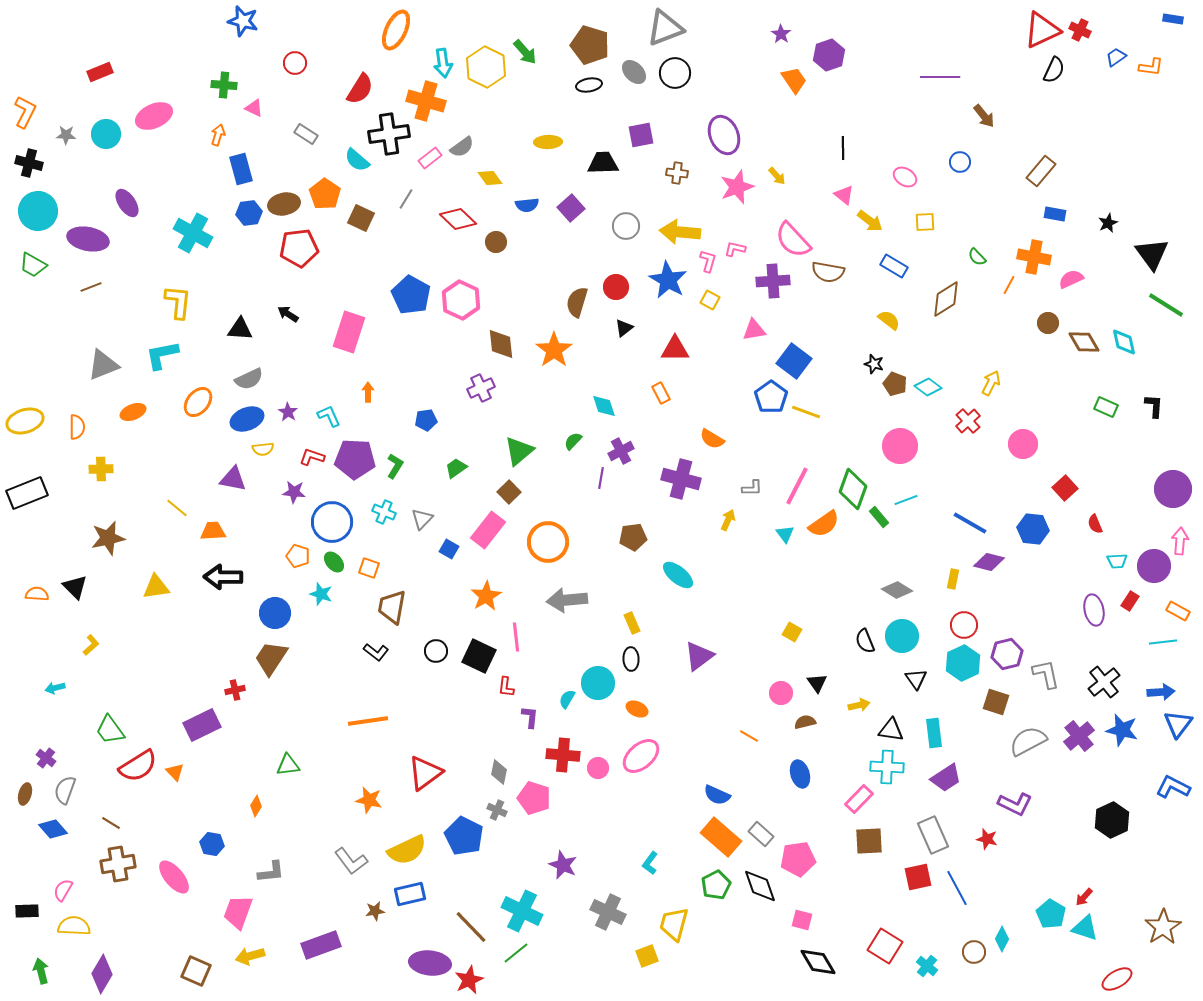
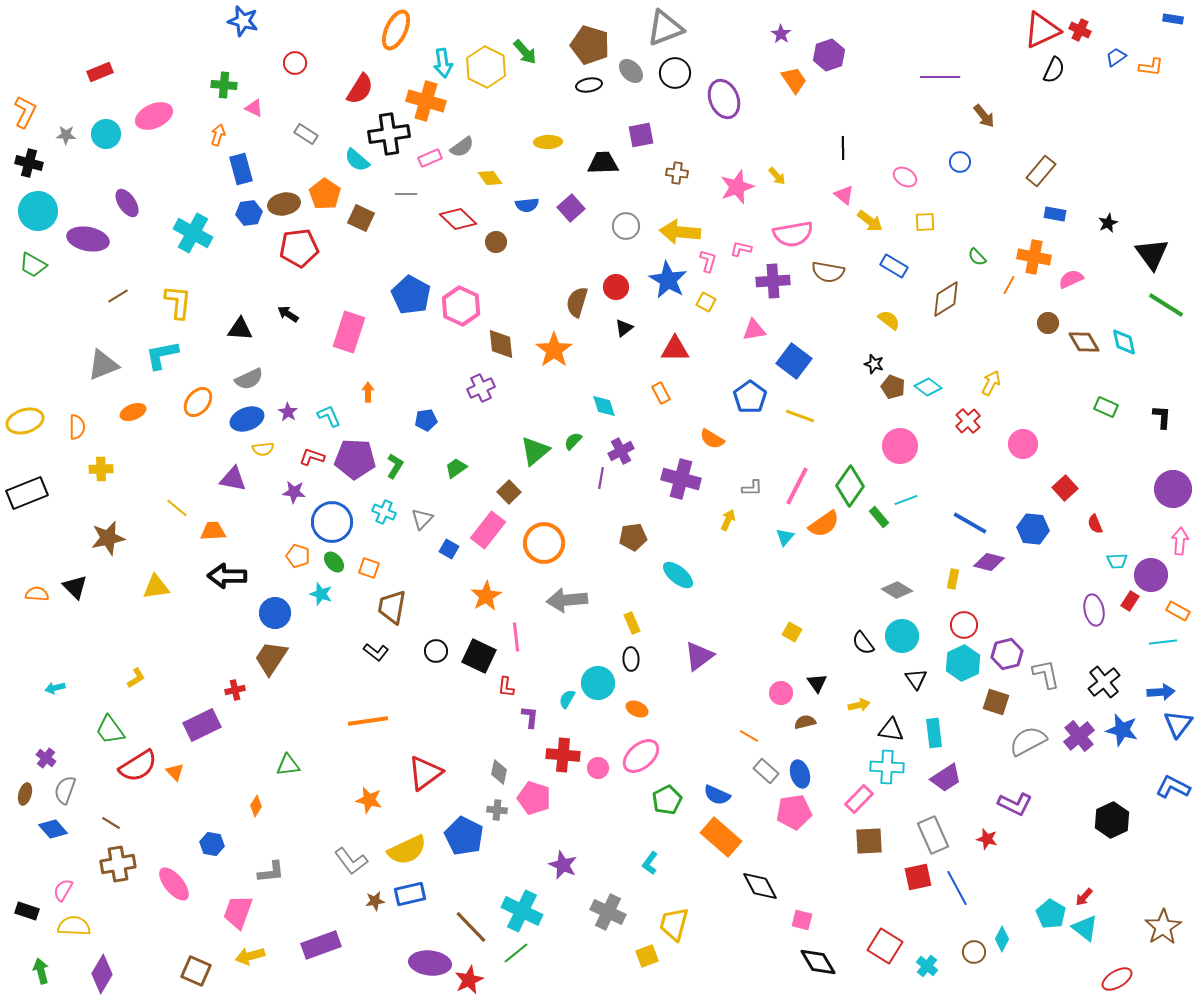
gray ellipse at (634, 72): moved 3 px left, 1 px up
purple ellipse at (724, 135): moved 36 px up
pink rectangle at (430, 158): rotated 15 degrees clockwise
gray line at (406, 199): moved 5 px up; rotated 60 degrees clockwise
pink semicircle at (793, 240): moved 6 px up; rotated 57 degrees counterclockwise
pink L-shape at (735, 249): moved 6 px right
brown line at (91, 287): moved 27 px right, 9 px down; rotated 10 degrees counterclockwise
pink hexagon at (461, 300): moved 6 px down
yellow square at (710, 300): moved 4 px left, 2 px down
brown pentagon at (895, 384): moved 2 px left, 3 px down
blue pentagon at (771, 397): moved 21 px left
black L-shape at (1154, 406): moved 8 px right, 11 px down
yellow line at (806, 412): moved 6 px left, 4 px down
green triangle at (519, 451): moved 16 px right
green diamond at (853, 489): moved 3 px left, 3 px up; rotated 15 degrees clockwise
cyan triangle at (785, 534): moved 3 px down; rotated 18 degrees clockwise
orange circle at (548, 542): moved 4 px left, 1 px down
purple circle at (1154, 566): moved 3 px left, 9 px down
black arrow at (223, 577): moved 4 px right, 1 px up
black semicircle at (865, 641): moved 2 px left, 2 px down; rotated 15 degrees counterclockwise
yellow L-shape at (91, 645): moved 45 px right, 33 px down; rotated 10 degrees clockwise
gray cross at (497, 810): rotated 18 degrees counterclockwise
gray rectangle at (761, 834): moved 5 px right, 63 px up
pink pentagon at (798, 859): moved 4 px left, 47 px up
pink ellipse at (174, 877): moved 7 px down
green pentagon at (716, 885): moved 49 px left, 85 px up
black diamond at (760, 886): rotated 9 degrees counterclockwise
black rectangle at (27, 911): rotated 20 degrees clockwise
brown star at (375, 911): moved 10 px up
cyan triangle at (1085, 928): rotated 20 degrees clockwise
